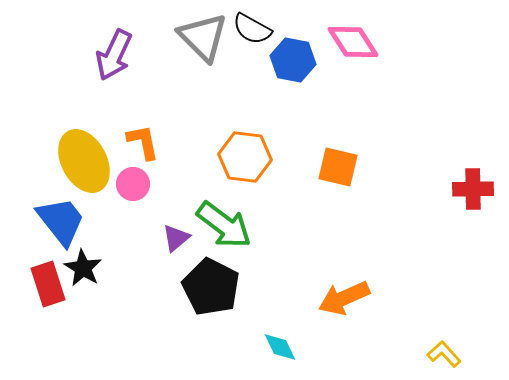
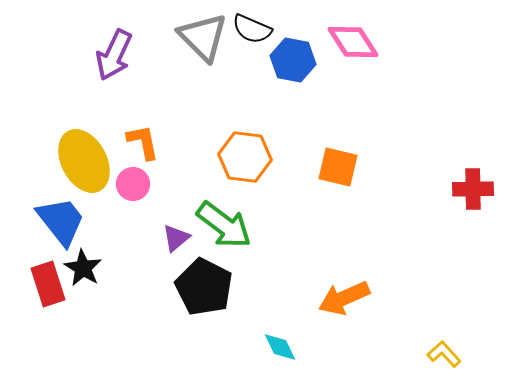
black semicircle: rotated 6 degrees counterclockwise
black pentagon: moved 7 px left
